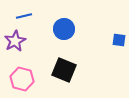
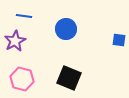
blue line: rotated 21 degrees clockwise
blue circle: moved 2 px right
black square: moved 5 px right, 8 px down
